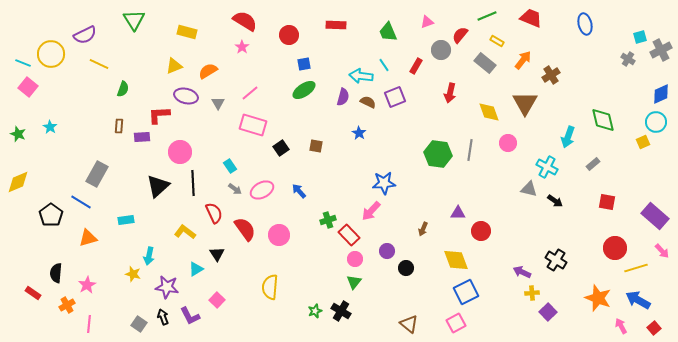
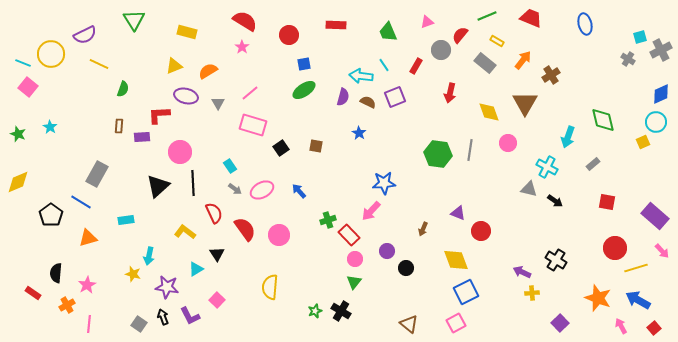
purple triangle at (458, 213): rotated 21 degrees clockwise
purple square at (548, 312): moved 12 px right, 11 px down
